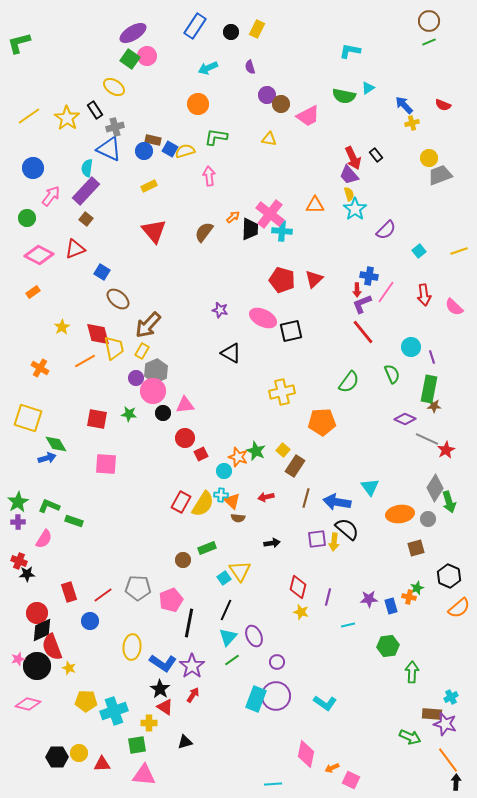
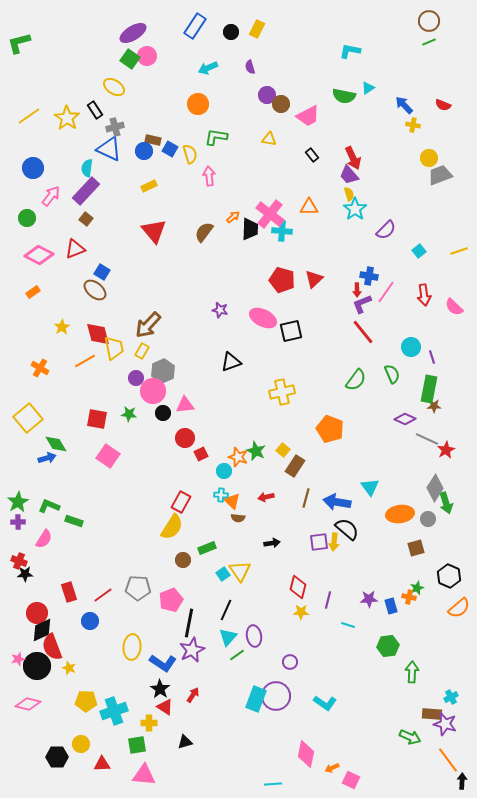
yellow cross at (412, 123): moved 1 px right, 2 px down; rotated 24 degrees clockwise
yellow semicircle at (185, 151): moved 5 px right, 3 px down; rotated 90 degrees clockwise
black rectangle at (376, 155): moved 64 px left
orange triangle at (315, 205): moved 6 px left, 2 px down
brown ellipse at (118, 299): moved 23 px left, 9 px up
black triangle at (231, 353): moved 9 px down; rotated 50 degrees counterclockwise
gray hexagon at (156, 371): moved 7 px right
green semicircle at (349, 382): moved 7 px right, 2 px up
yellow square at (28, 418): rotated 32 degrees clockwise
orange pentagon at (322, 422): moved 8 px right, 7 px down; rotated 24 degrees clockwise
pink square at (106, 464): moved 2 px right, 8 px up; rotated 30 degrees clockwise
green arrow at (449, 502): moved 3 px left, 1 px down
yellow semicircle at (203, 504): moved 31 px left, 23 px down
purple square at (317, 539): moved 2 px right, 3 px down
black star at (27, 574): moved 2 px left
cyan square at (224, 578): moved 1 px left, 4 px up
purple line at (328, 597): moved 3 px down
yellow star at (301, 612): rotated 14 degrees counterclockwise
cyan line at (348, 625): rotated 32 degrees clockwise
purple ellipse at (254, 636): rotated 15 degrees clockwise
green line at (232, 660): moved 5 px right, 5 px up
purple circle at (277, 662): moved 13 px right
purple star at (192, 666): moved 16 px up; rotated 10 degrees clockwise
yellow circle at (79, 753): moved 2 px right, 9 px up
black arrow at (456, 782): moved 6 px right, 1 px up
